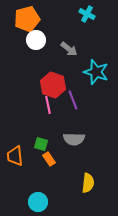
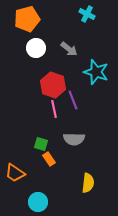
white circle: moved 8 px down
pink line: moved 6 px right, 4 px down
orange trapezoid: moved 17 px down; rotated 50 degrees counterclockwise
